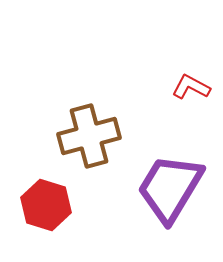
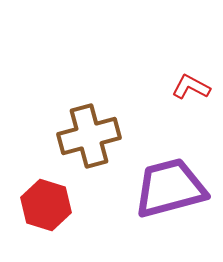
purple trapezoid: rotated 44 degrees clockwise
